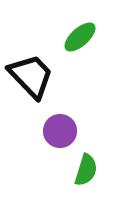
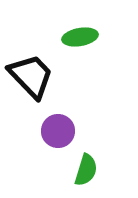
green ellipse: rotated 32 degrees clockwise
purple circle: moved 2 px left
